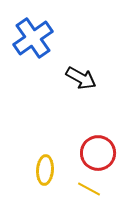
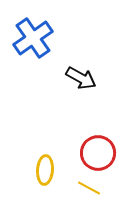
yellow line: moved 1 px up
